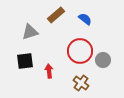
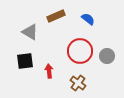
brown rectangle: moved 1 px down; rotated 18 degrees clockwise
blue semicircle: moved 3 px right
gray triangle: rotated 48 degrees clockwise
gray circle: moved 4 px right, 4 px up
brown cross: moved 3 px left
